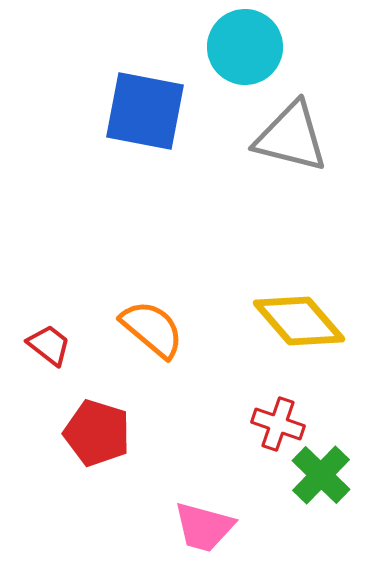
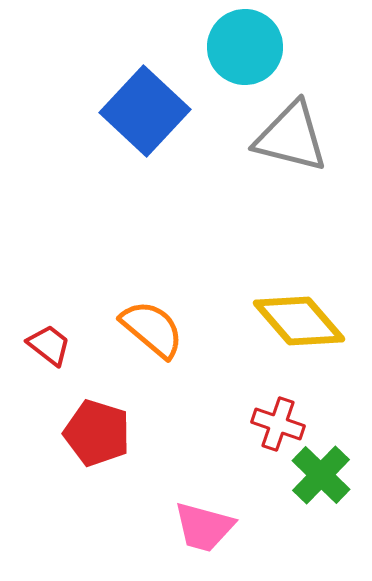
blue square: rotated 32 degrees clockwise
